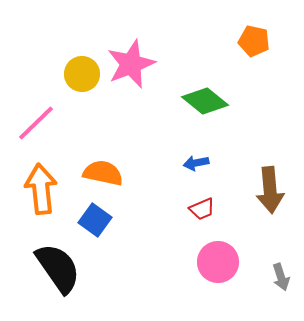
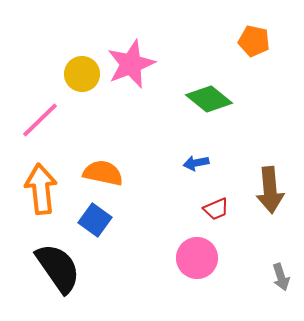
green diamond: moved 4 px right, 2 px up
pink line: moved 4 px right, 3 px up
red trapezoid: moved 14 px right
pink circle: moved 21 px left, 4 px up
